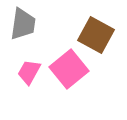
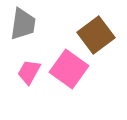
brown square: rotated 24 degrees clockwise
pink square: rotated 15 degrees counterclockwise
